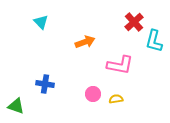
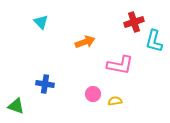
red cross: rotated 24 degrees clockwise
yellow semicircle: moved 1 px left, 2 px down
